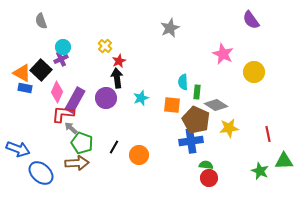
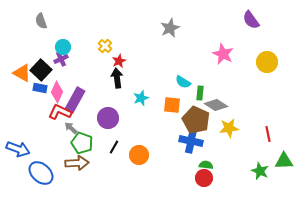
yellow circle: moved 13 px right, 10 px up
cyan semicircle: rotated 56 degrees counterclockwise
blue rectangle: moved 15 px right
green rectangle: moved 3 px right, 1 px down
purple circle: moved 2 px right, 20 px down
red L-shape: moved 3 px left, 2 px up; rotated 20 degrees clockwise
blue cross: rotated 20 degrees clockwise
red circle: moved 5 px left
